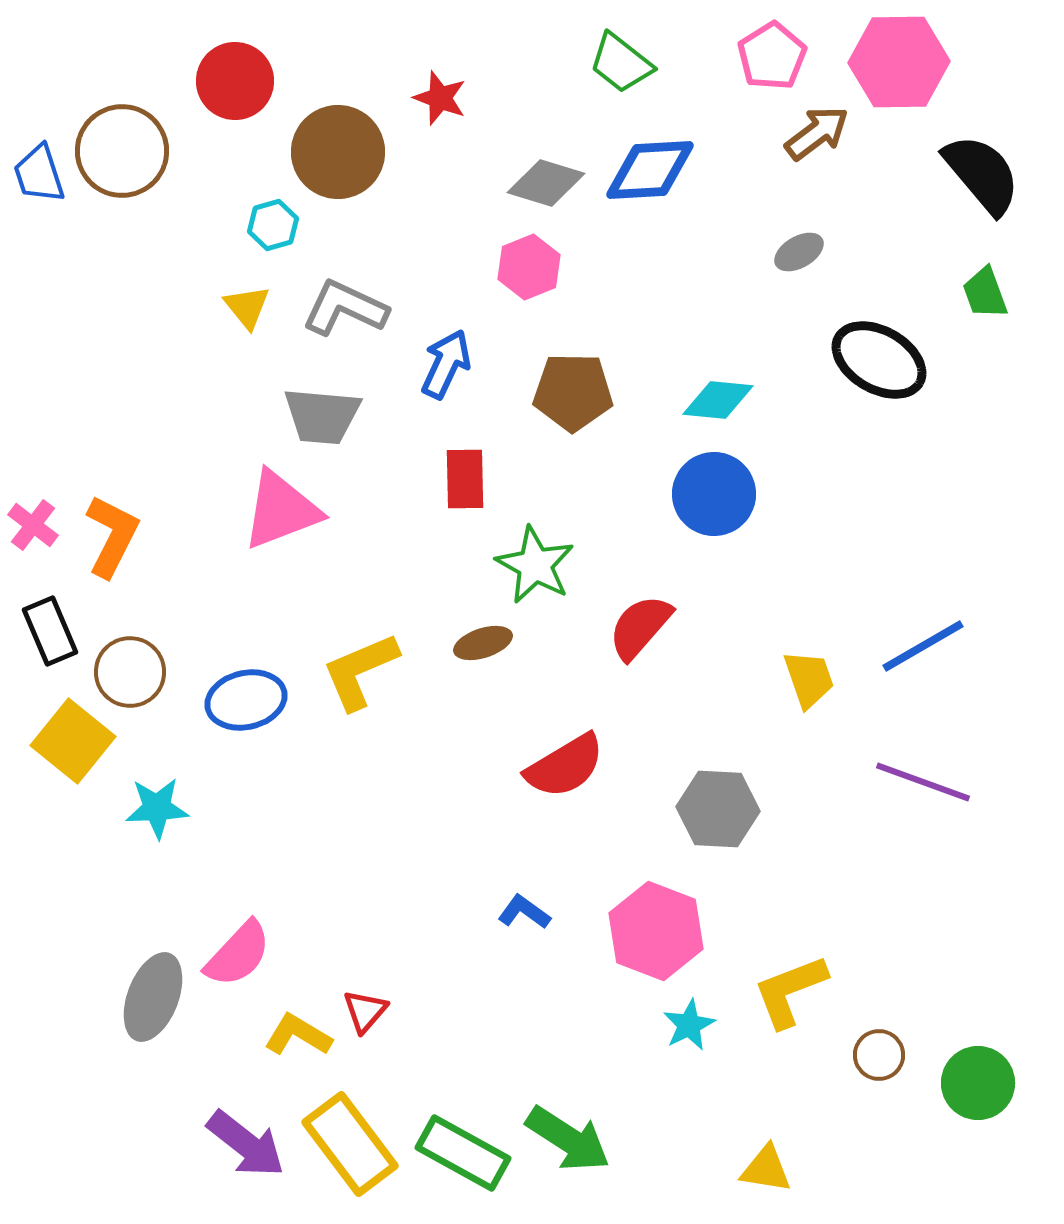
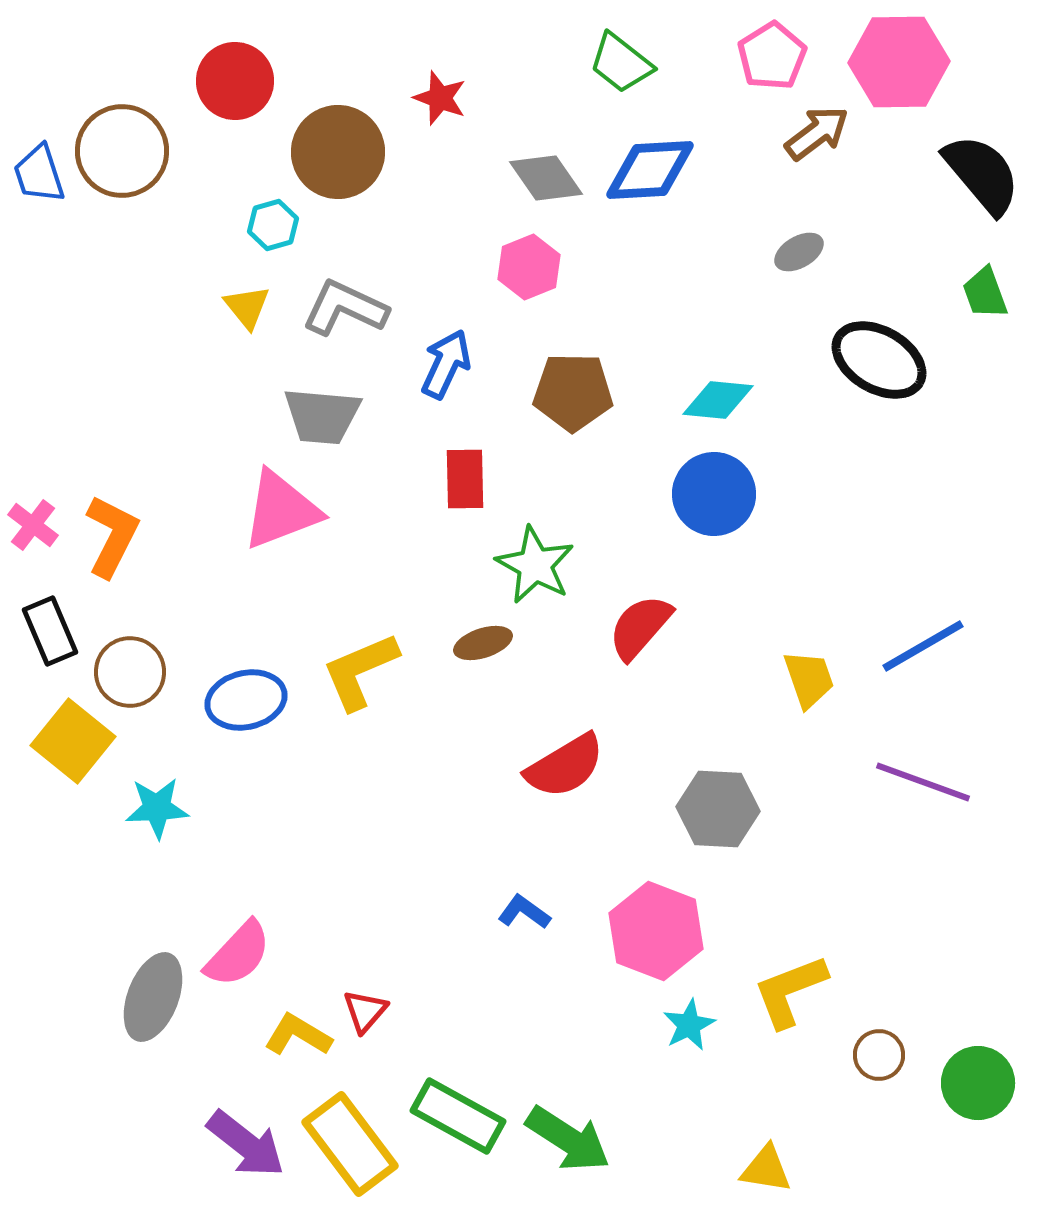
gray diamond at (546, 183): moved 5 px up; rotated 38 degrees clockwise
green rectangle at (463, 1153): moved 5 px left, 37 px up
